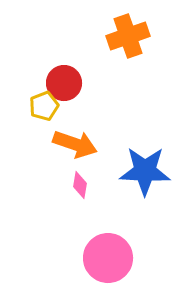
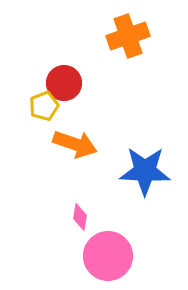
pink diamond: moved 32 px down
pink circle: moved 2 px up
